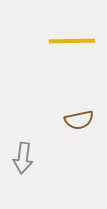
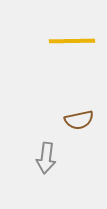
gray arrow: moved 23 px right
